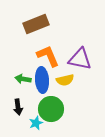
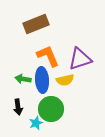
purple triangle: rotated 30 degrees counterclockwise
